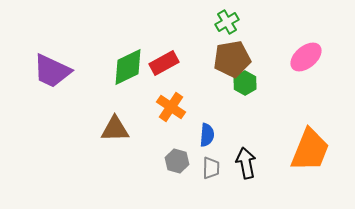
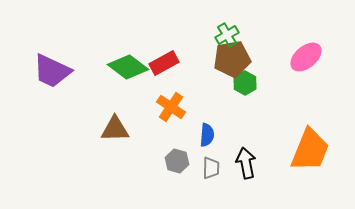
green cross: moved 13 px down
green diamond: rotated 63 degrees clockwise
